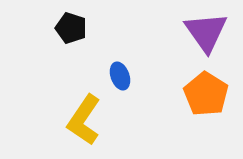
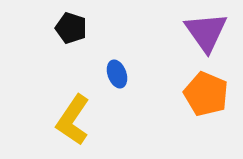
blue ellipse: moved 3 px left, 2 px up
orange pentagon: rotated 9 degrees counterclockwise
yellow L-shape: moved 11 px left
